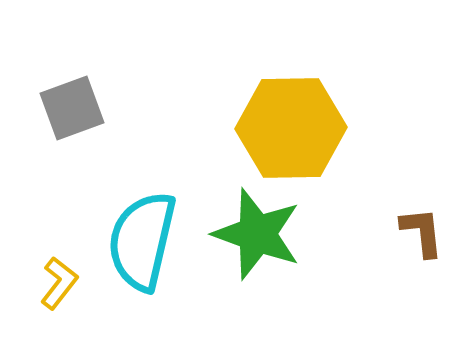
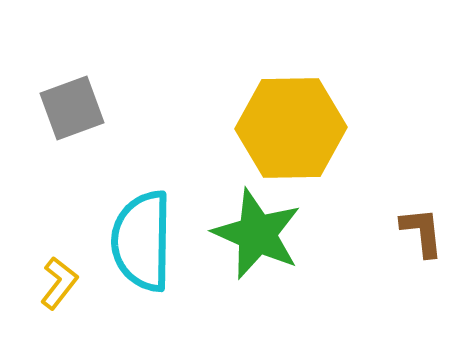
green star: rotated 4 degrees clockwise
cyan semicircle: rotated 12 degrees counterclockwise
